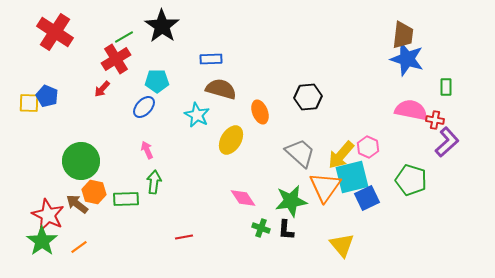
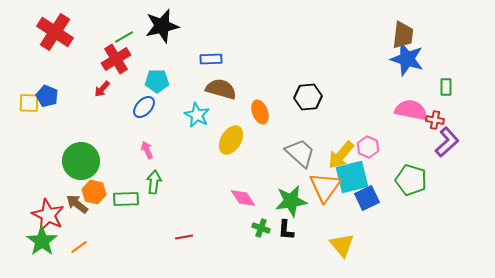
black star at (162, 26): rotated 24 degrees clockwise
